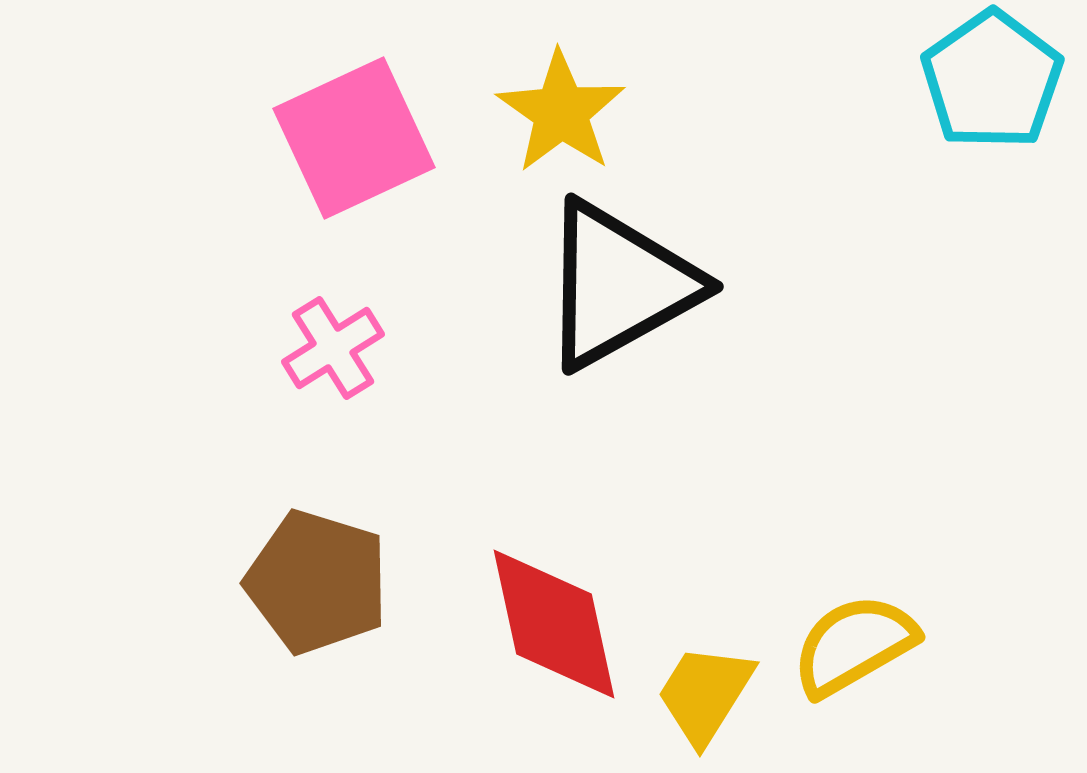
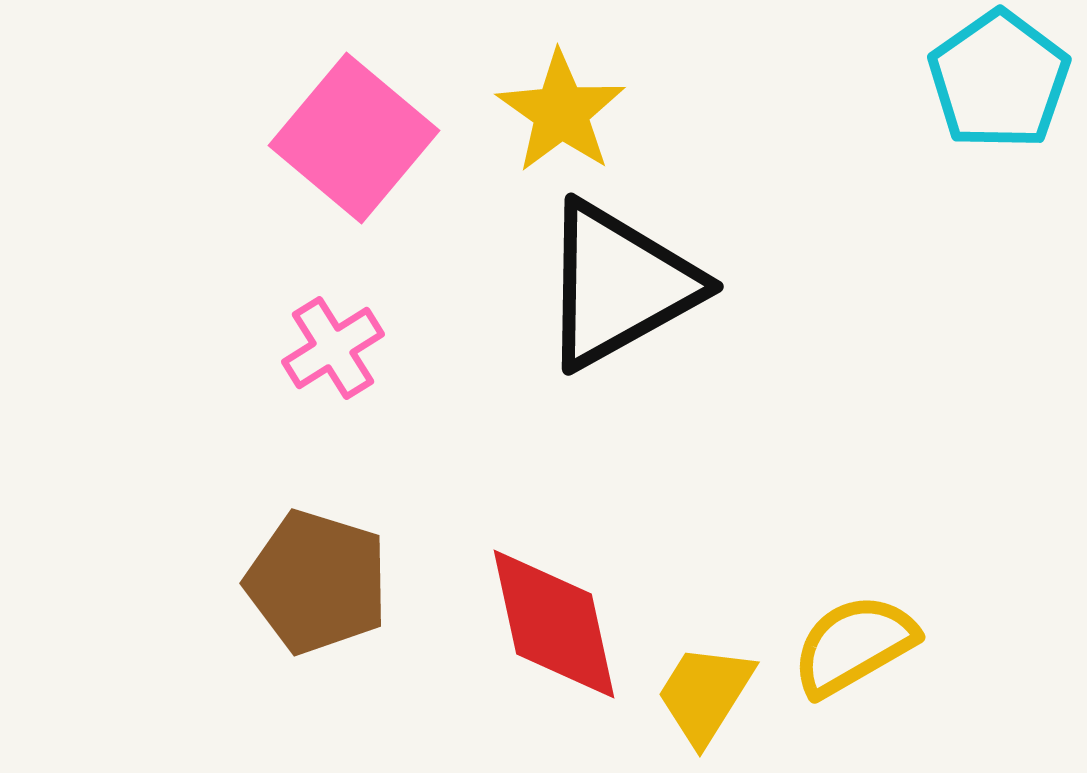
cyan pentagon: moved 7 px right
pink square: rotated 25 degrees counterclockwise
